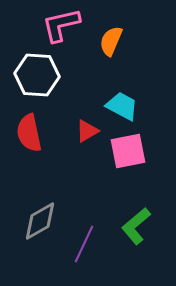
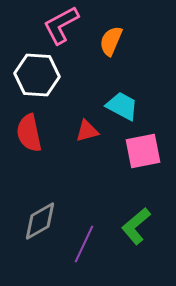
pink L-shape: rotated 15 degrees counterclockwise
red triangle: rotated 15 degrees clockwise
pink square: moved 15 px right
